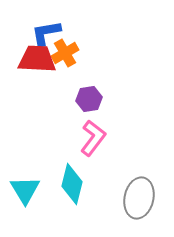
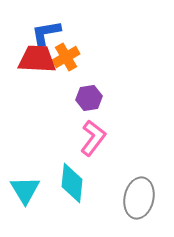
orange cross: moved 1 px right, 4 px down
purple hexagon: moved 1 px up
cyan diamond: moved 1 px up; rotated 9 degrees counterclockwise
